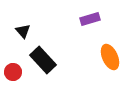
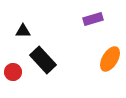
purple rectangle: moved 3 px right
black triangle: rotated 49 degrees counterclockwise
orange ellipse: moved 2 px down; rotated 55 degrees clockwise
